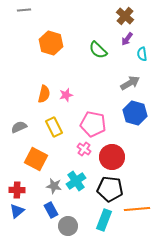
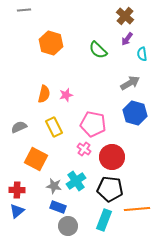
blue rectangle: moved 7 px right, 3 px up; rotated 42 degrees counterclockwise
